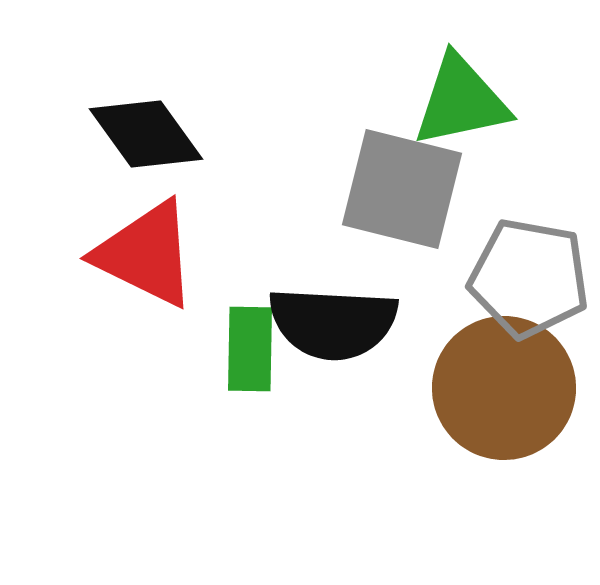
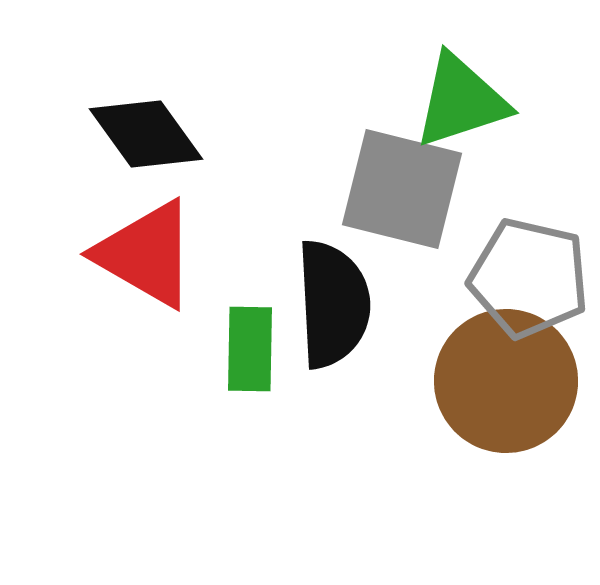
green triangle: rotated 6 degrees counterclockwise
red triangle: rotated 4 degrees clockwise
gray pentagon: rotated 3 degrees clockwise
black semicircle: moved 19 px up; rotated 96 degrees counterclockwise
brown circle: moved 2 px right, 7 px up
